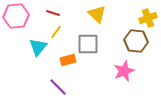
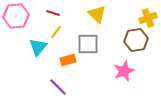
brown hexagon: moved 1 px up; rotated 15 degrees counterclockwise
